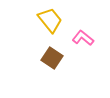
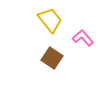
pink L-shape: rotated 10 degrees clockwise
